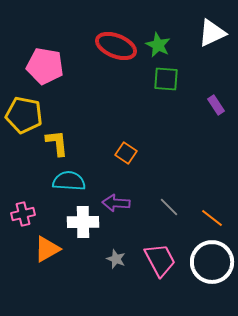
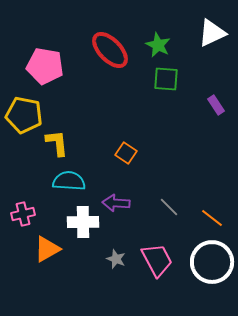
red ellipse: moved 6 px left, 4 px down; rotated 24 degrees clockwise
pink trapezoid: moved 3 px left
